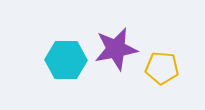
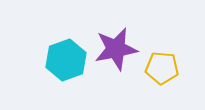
cyan hexagon: rotated 21 degrees counterclockwise
